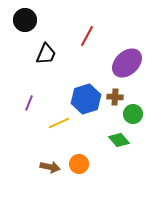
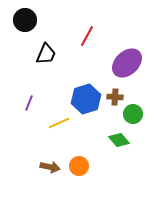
orange circle: moved 2 px down
